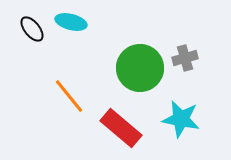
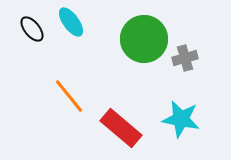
cyan ellipse: rotated 40 degrees clockwise
green circle: moved 4 px right, 29 px up
